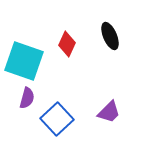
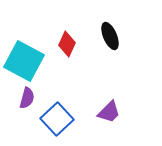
cyan square: rotated 9 degrees clockwise
